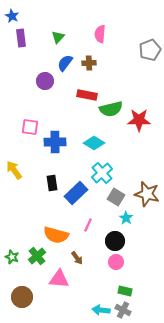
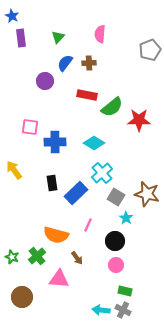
green semicircle: moved 1 px right, 2 px up; rotated 25 degrees counterclockwise
pink circle: moved 3 px down
